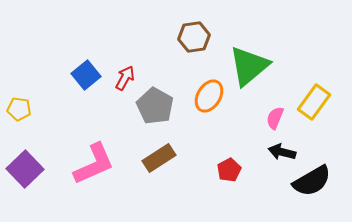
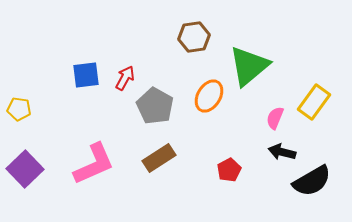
blue square: rotated 32 degrees clockwise
